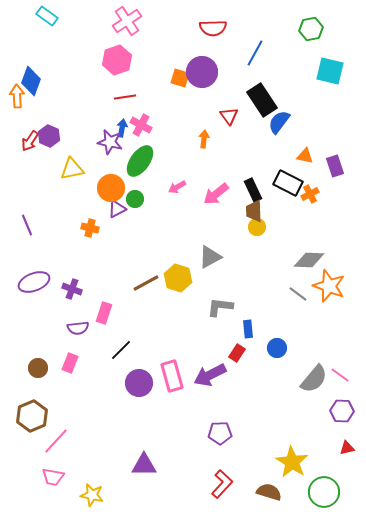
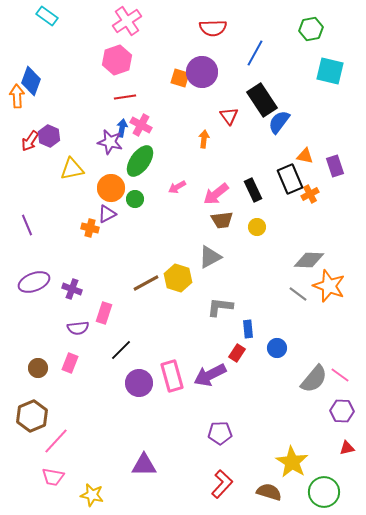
black rectangle at (288, 183): moved 2 px right, 4 px up; rotated 40 degrees clockwise
purple triangle at (117, 209): moved 10 px left, 5 px down
brown trapezoid at (254, 211): moved 32 px left, 9 px down; rotated 95 degrees counterclockwise
